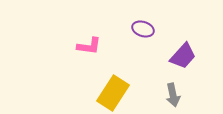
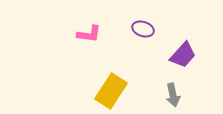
pink L-shape: moved 12 px up
purple trapezoid: moved 1 px up
yellow rectangle: moved 2 px left, 2 px up
